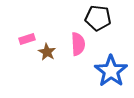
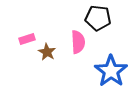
pink semicircle: moved 2 px up
